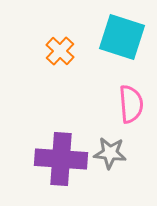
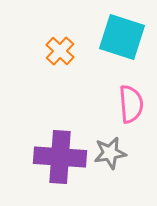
gray star: rotated 16 degrees counterclockwise
purple cross: moved 1 px left, 2 px up
